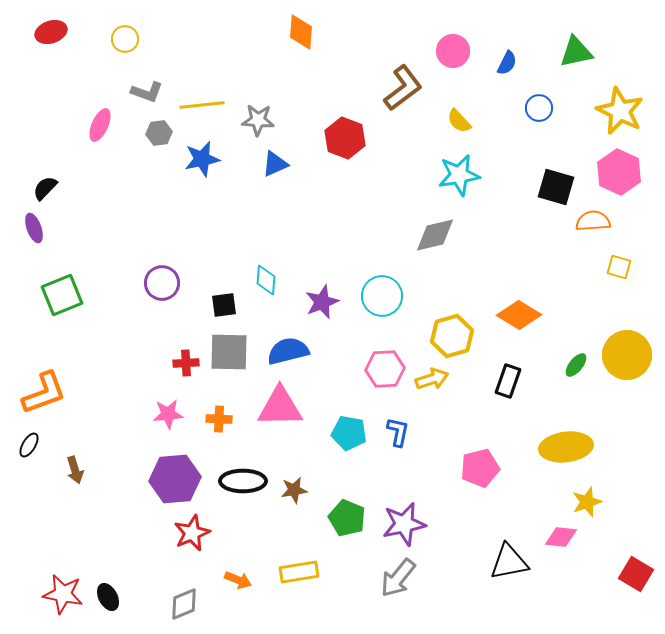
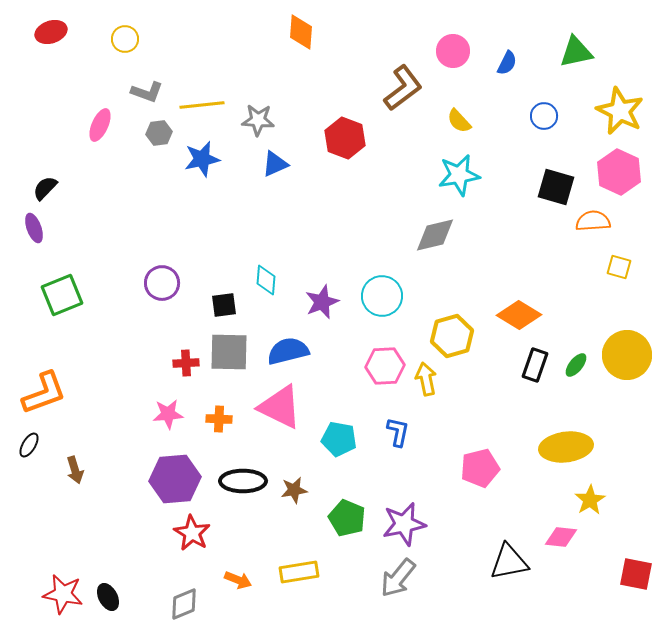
blue circle at (539, 108): moved 5 px right, 8 px down
pink hexagon at (385, 369): moved 3 px up
yellow arrow at (432, 379): moved 6 px left; rotated 84 degrees counterclockwise
black rectangle at (508, 381): moved 27 px right, 16 px up
pink triangle at (280, 407): rotated 27 degrees clockwise
cyan pentagon at (349, 433): moved 10 px left, 6 px down
yellow star at (587, 502): moved 3 px right, 2 px up; rotated 12 degrees counterclockwise
red star at (192, 533): rotated 18 degrees counterclockwise
red square at (636, 574): rotated 20 degrees counterclockwise
